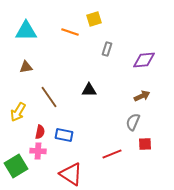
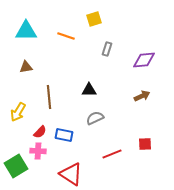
orange line: moved 4 px left, 4 px down
brown line: rotated 30 degrees clockwise
gray semicircle: moved 38 px left, 4 px up; rotated 42 degrees clockwise
red semicircle: rotated 32 degrees clockwise
